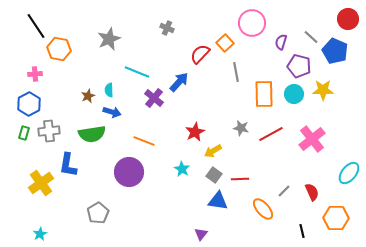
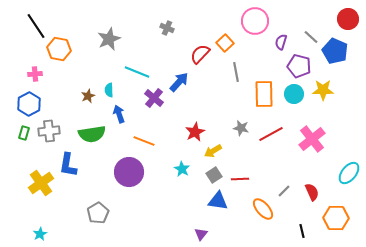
pink circle at (252, 23): moved 3 px right, 2 px up
blue arrow at (112, 112): moved 7 px right, 2 px down; rotated 126 degrees counterclockwise
gray square at (214, 175): rotated 21 degrees clockwise
